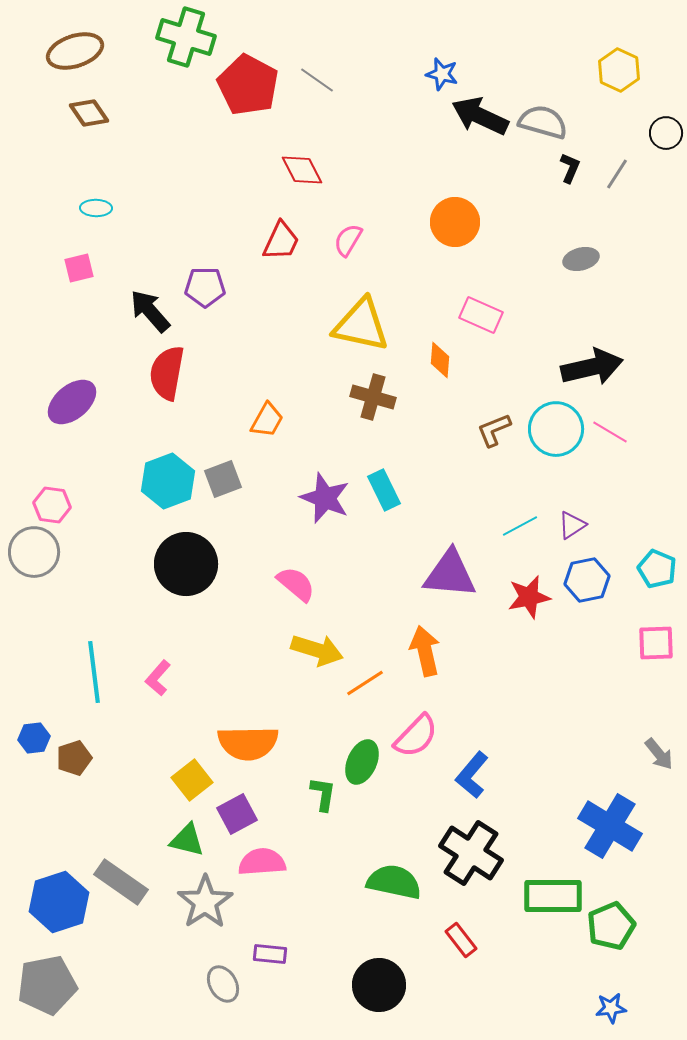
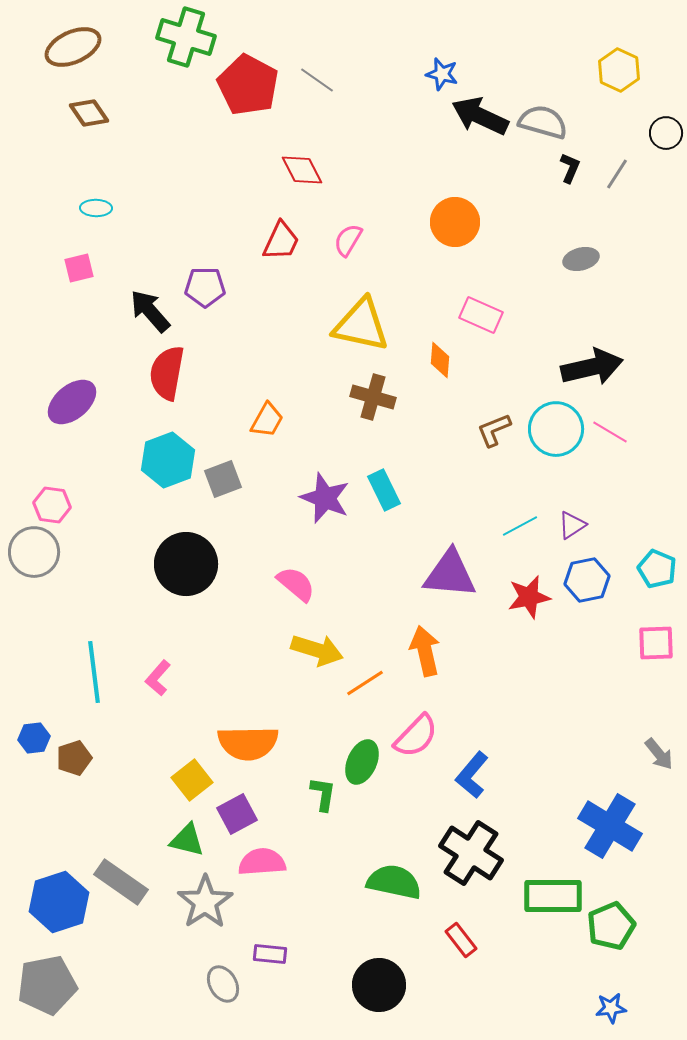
brown ellipse at (75, 51): moved 2 px left, 4 px up; rotated 6 degrees counterclockwise
cyan hexagon at (168, 481): moved 21 px up
